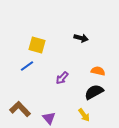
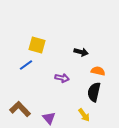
black arrow: moved 14 px down
blue line: moved 1 px left, 1 px up
purple arrow: rotated 120 degrees counterclockwise
black semicircle: rotated 48 degrees counterclockwise
